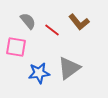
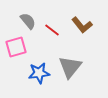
brown L-shape: moved 3 px right, 3 px down
pink square: rotated 25 degrees counterclockwise
gray triangle: moved 1 px right, 1 px up; rotated 15 degrees counterclockwise
